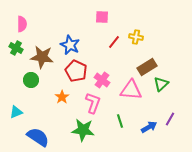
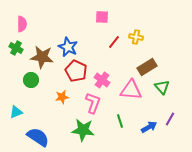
blue star: moved 2 px left, 2 px down
green triangle: moved 1 px right, 3 px down; rotated 28 degrees counterclockwise
orange star: rotated 24 degrees clockwise
